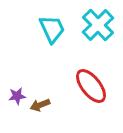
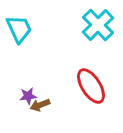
cyan trapezoid: moved 33 px left
red ellipse: rotated 6 degrees clockwise
purple star: moved 11 px right
